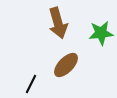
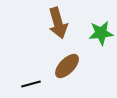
brown ellipse: moved 1 px right, 1 px down
black line: rotated 48 degrees clockwise
